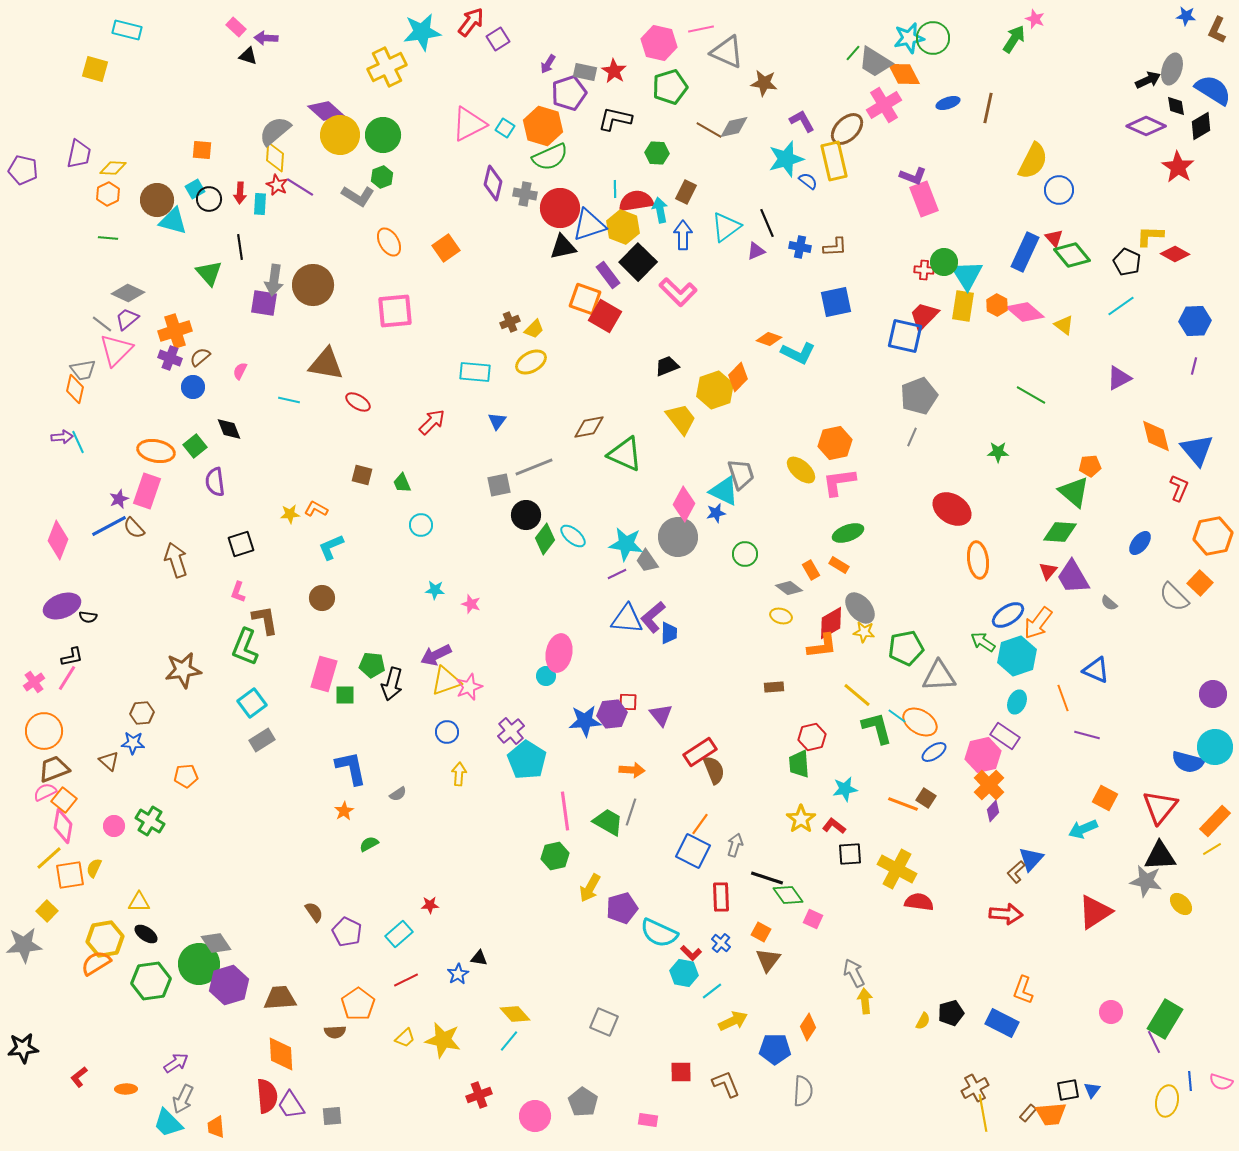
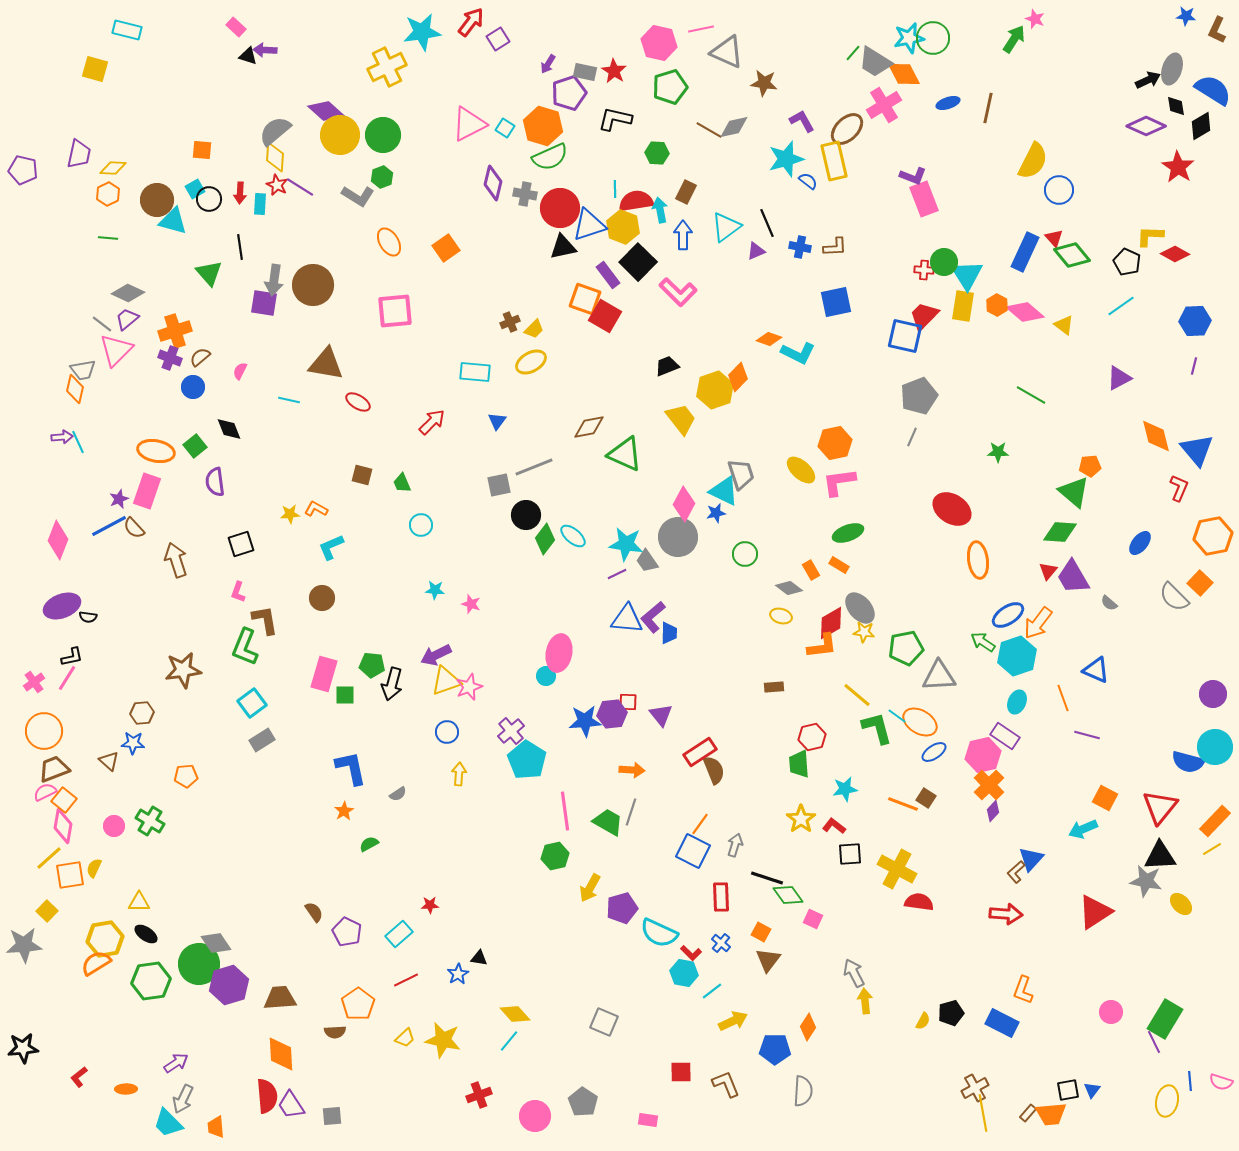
purple arrow at (266, 38): moved 1 px left, 12 px down
